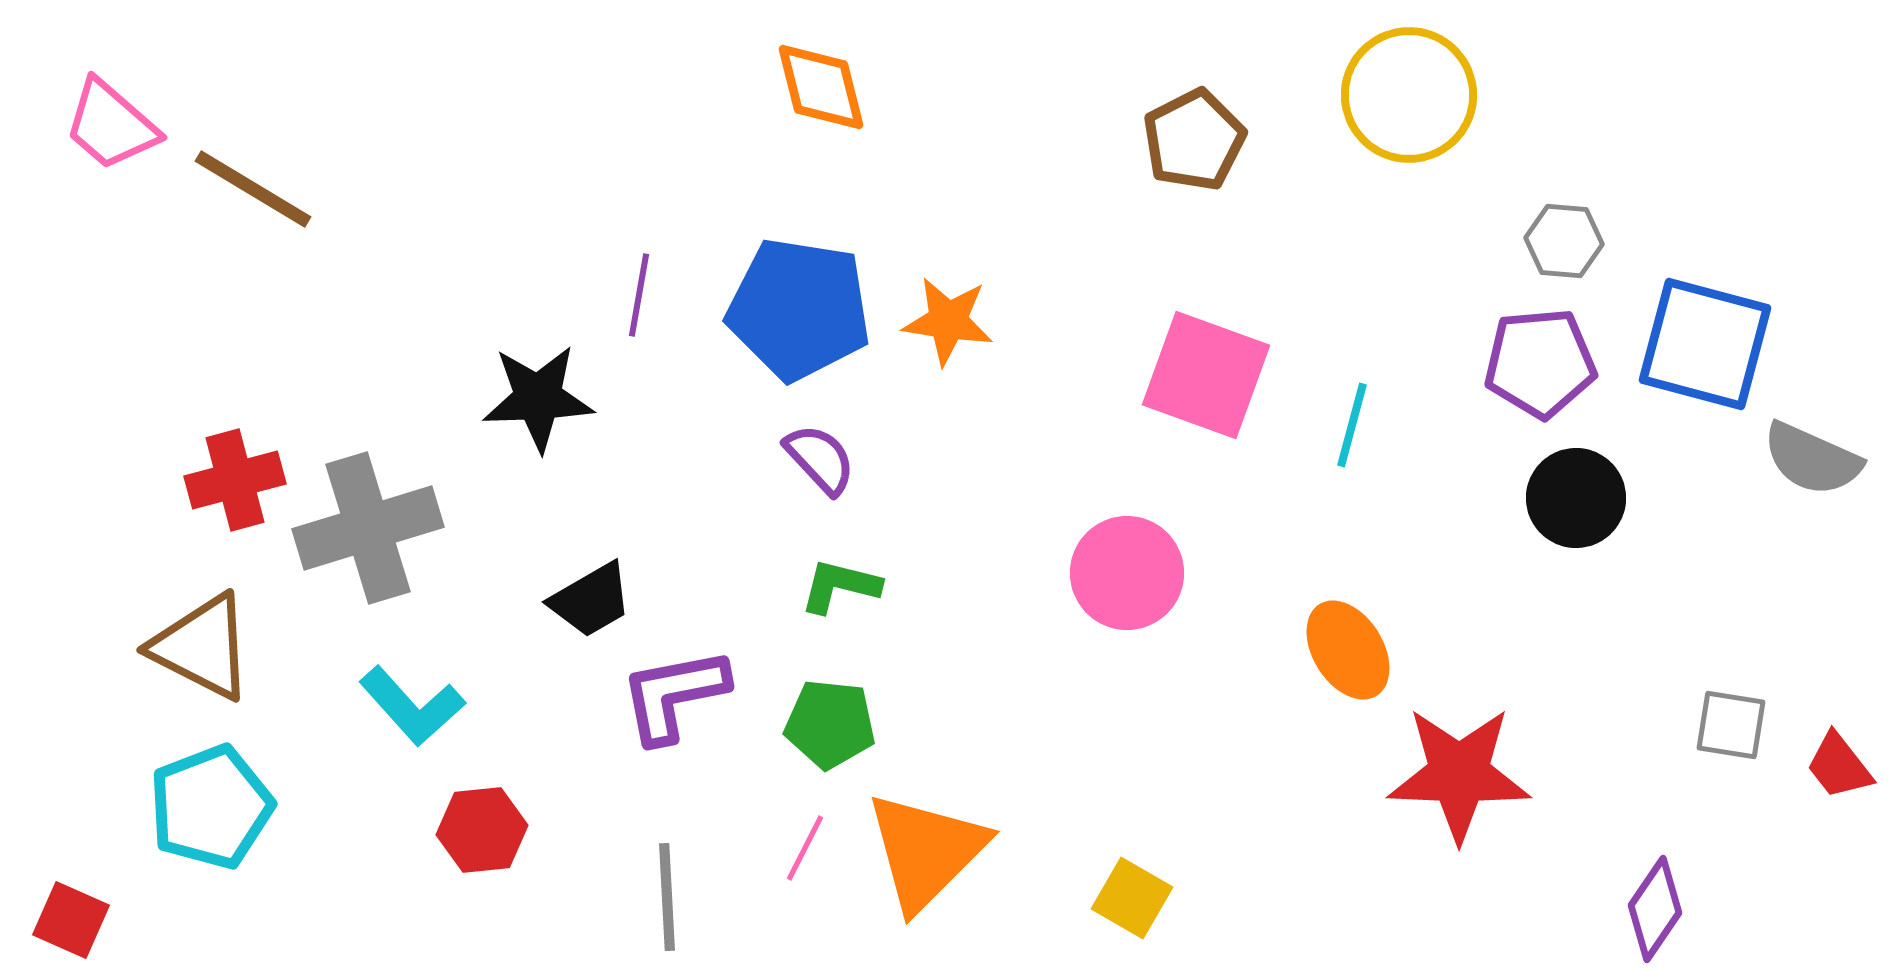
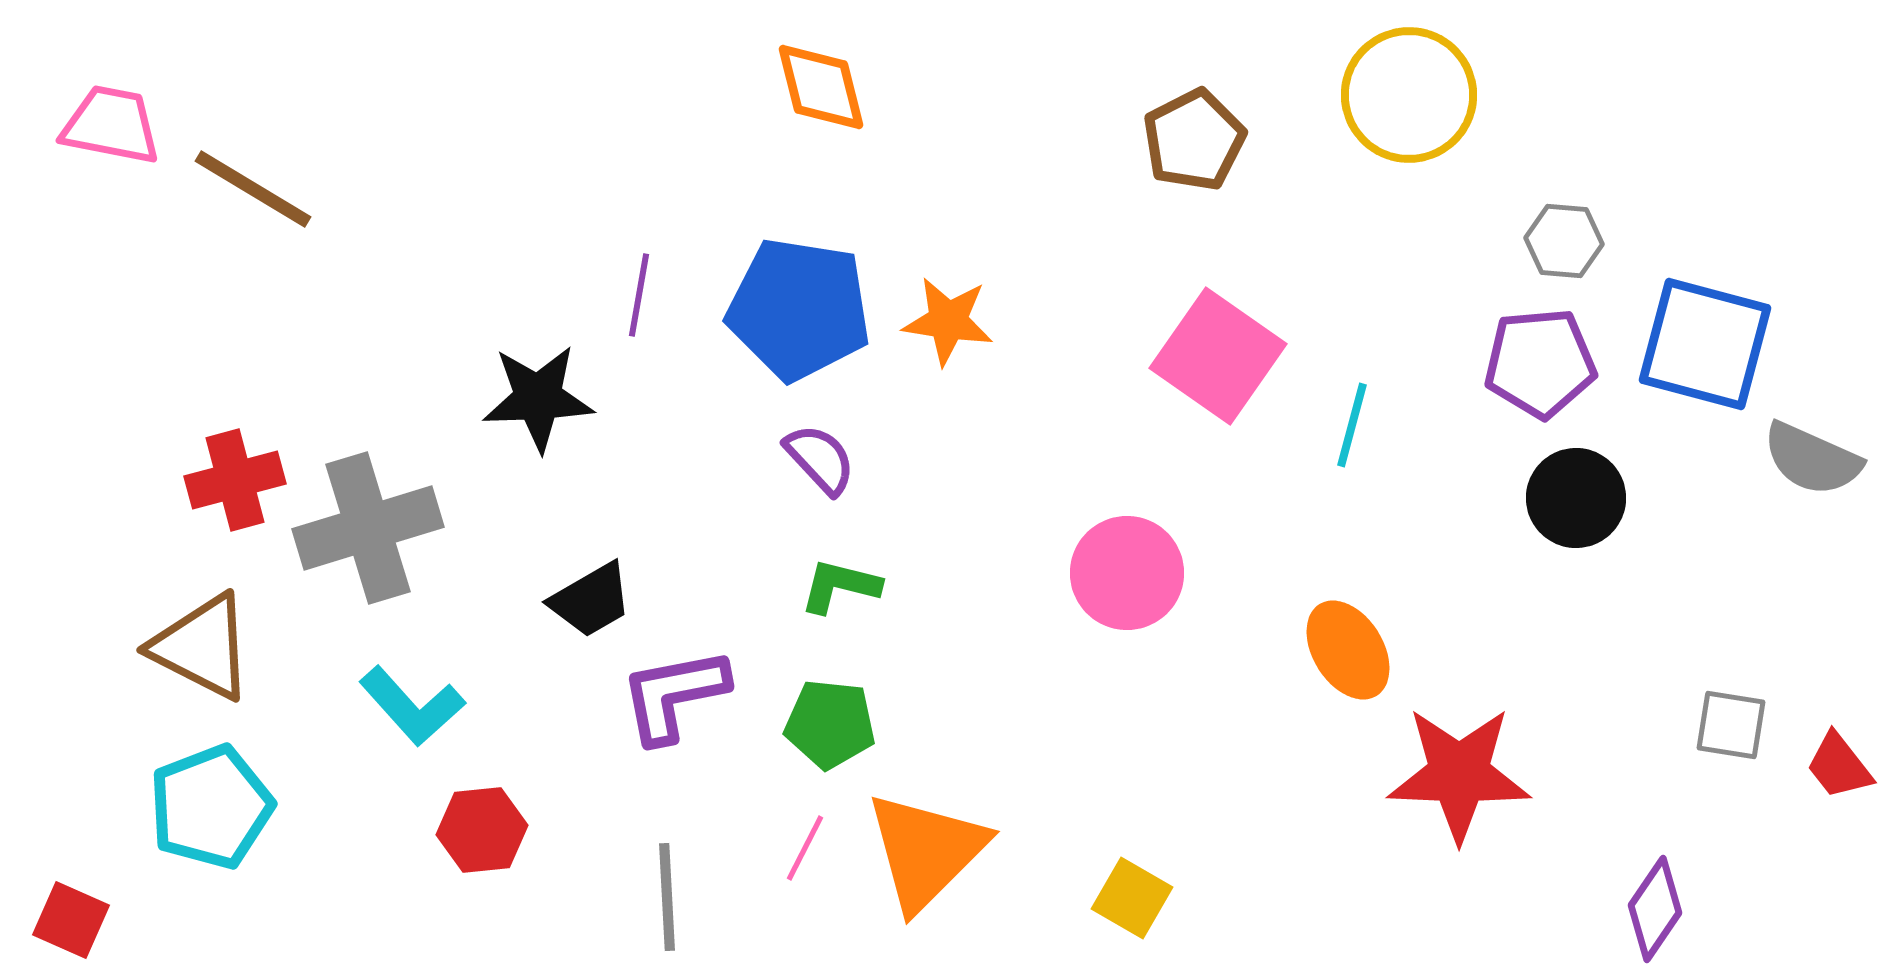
pink trapezoid: rotated 150 degrees clockwise
pink square: moved 12 px right, 19 px up; rotated 15 degrees clockwise
